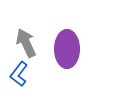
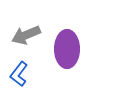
gray arrow: moved 8 px up; rotated 88 degrees counterclockwise
